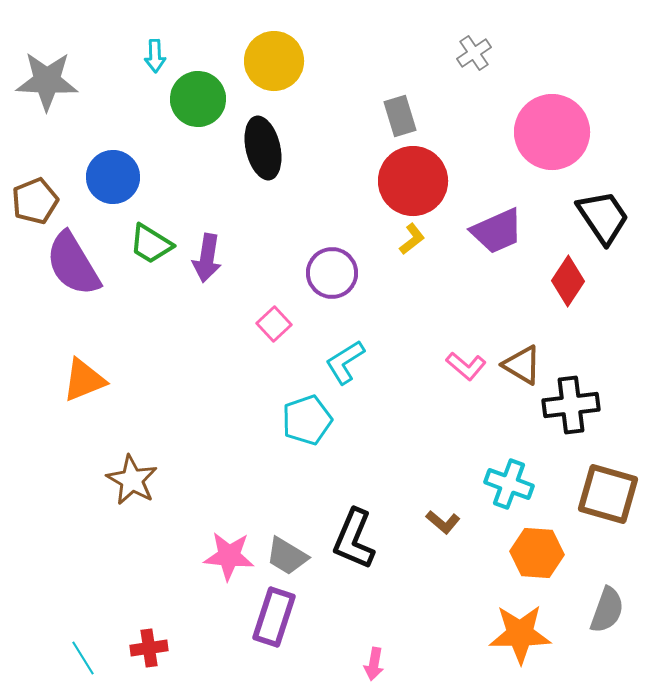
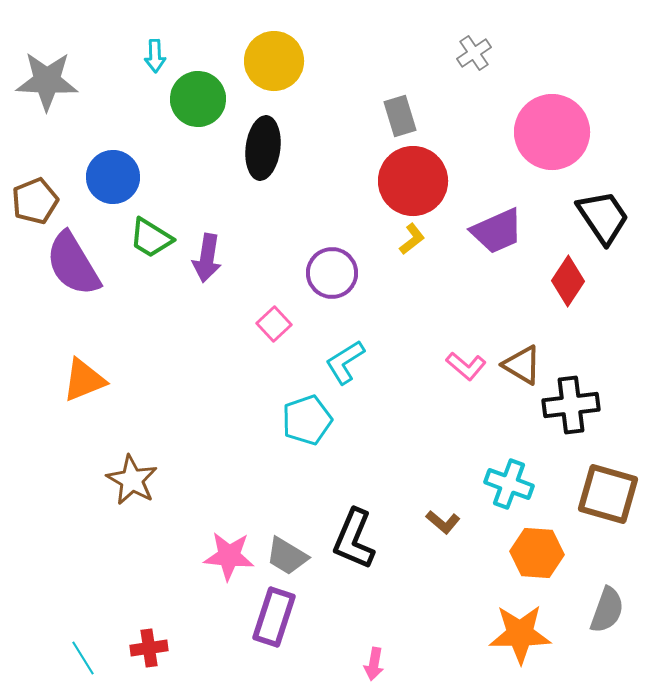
black ellipse: rotated 20 degrees clockwise
green trapezoid: moved 6 px up
